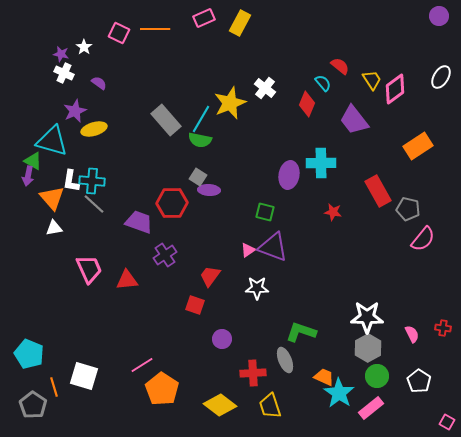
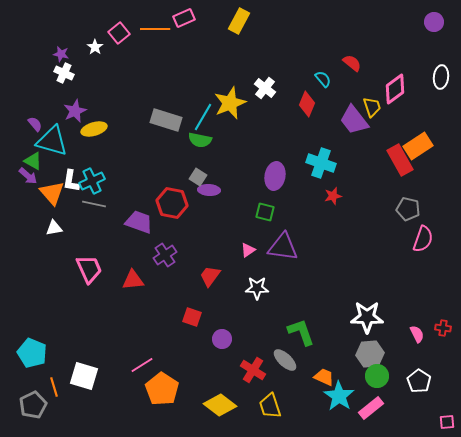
purple circle at (439, 16): moved 5 px left, 6 px down
pink rectangle at (204, 18): moved 20 px left
yellow rectangle at (240, 23): moved 1 px left, 2 px up
pink square at (119, 33): rotated 25 degrees clockwise
white star at (84, 47): moved 11 px right
red semicircle at (340, 66): moved 12 px right, 3 px up
white ellipse at (441, 77): rotated 25 degrees counterclockwise
yellow trapezoid at (372, 80): moved 27 px down; rotated 15 degrees clockwise
purple semicircle at (99, 83): moved 64 px left, 41 px down; rotated 14 degrees clockwise
cyan semicircle at (323, 83): moved 4 px up
cyan line at (201, 119): moved 2 px right, 2 px up
gray rectangle at (166, 120): rotated 32 degrees counterclockwise
cyan cross at (321, 163): rotated 20 degrees clockwise
purple ellipse at (289, 175): moved 14 px left, 1 px down
purple arrow at (28, 176): rotated 60 degrees counterclockwise
cyan cross at (92, 181): rotated 30 degrees counterclockwise
red rectangle at (378, 191): moved 22 px right, 31 px up
orange triangle at (52, 198): moved 5 px up
red hexagon at (172, 203): rotated 12 degrees clockwise
gray line at (94, 204): rotated 30 degrees counterclockwise
red star at (333, 212): moved 16 px up; rotated 24 degrees counterclockwise
pink semicircle at (423, 239): rotated 20 degrees counterclockwise
purple triangle at (273, 247): moved 10 px right; rotated 12 degrees counterclockwise
red triangle at (127, 280): moved 6 px right
red square at (195, 305): moved 3 px left, 12 px down
green L-shape at (301, 332): rotated 52 degrees clockwise
pink semicircle at (412, 334): moved 5 px right
gray hexagon at (368, 348): moved 2 px right, 6 px down; rotated 24 degrees clockwise
cyan pentagon at (29, 354): moved 3 px right, 1 px up
gray ellipse at (285, 360): rotated 25 degrees counterclockwise
red cross at (253, 373): moved 3 px up; rotated 35 degrees clockwise
cyan star at (339, 393): moved 3 px down
gray pentagon at (33, 405): rotated 12 degrees clockwise
pink square at (447, 422): rotated 35 degrees counterclockwise
